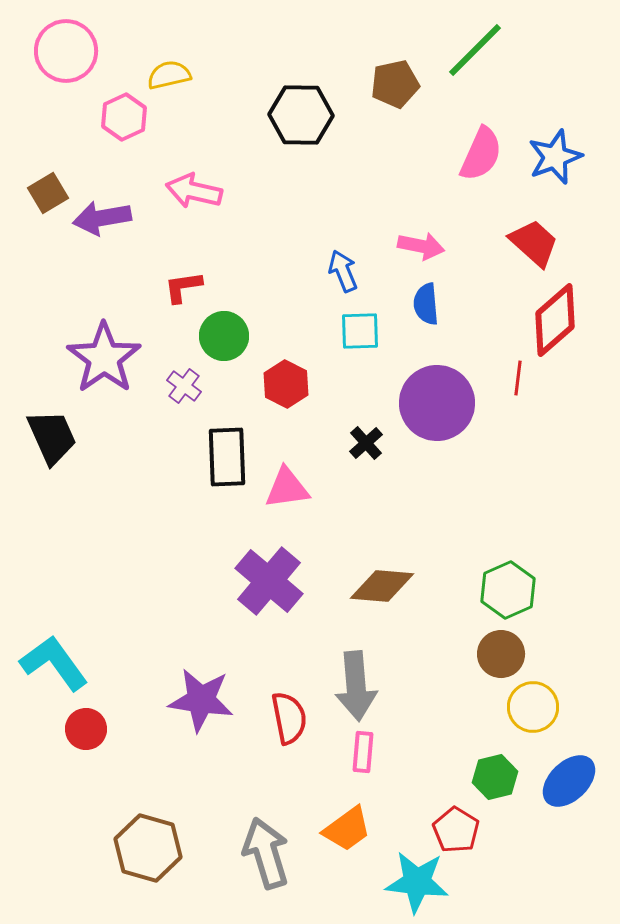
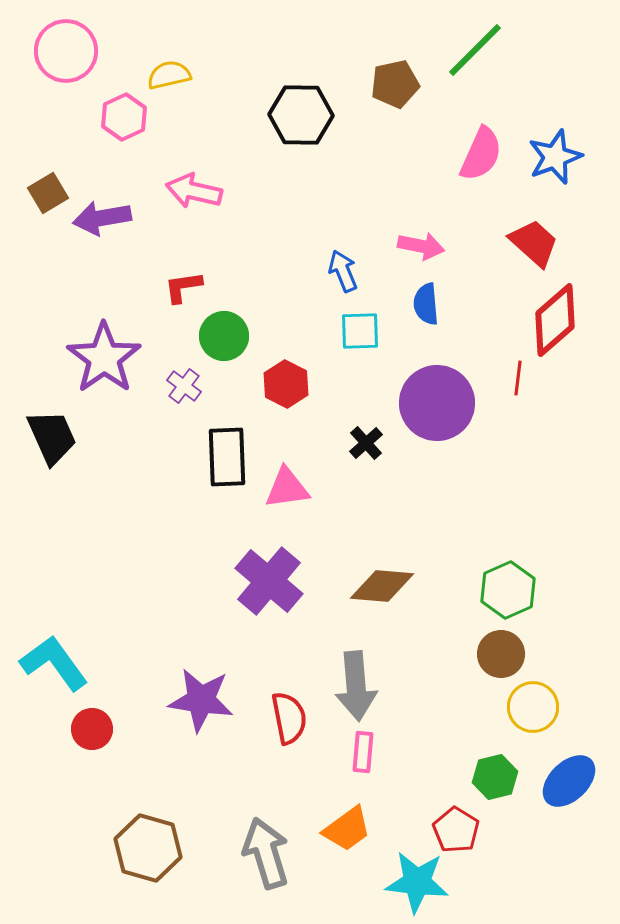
red circle at (86, 729): moved 6 px right
